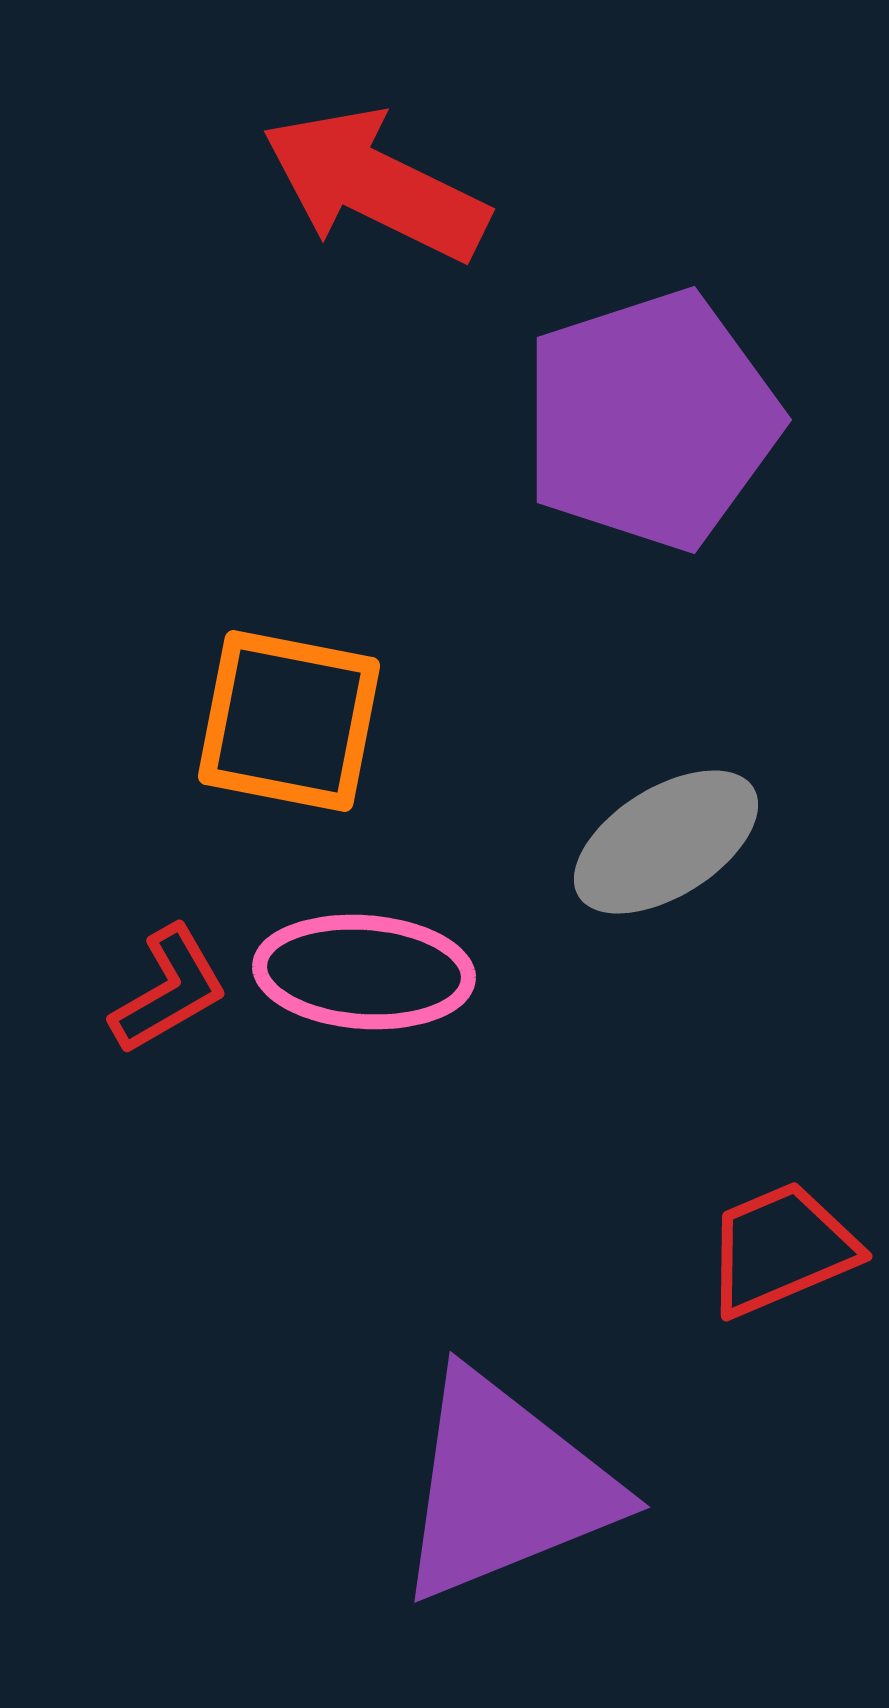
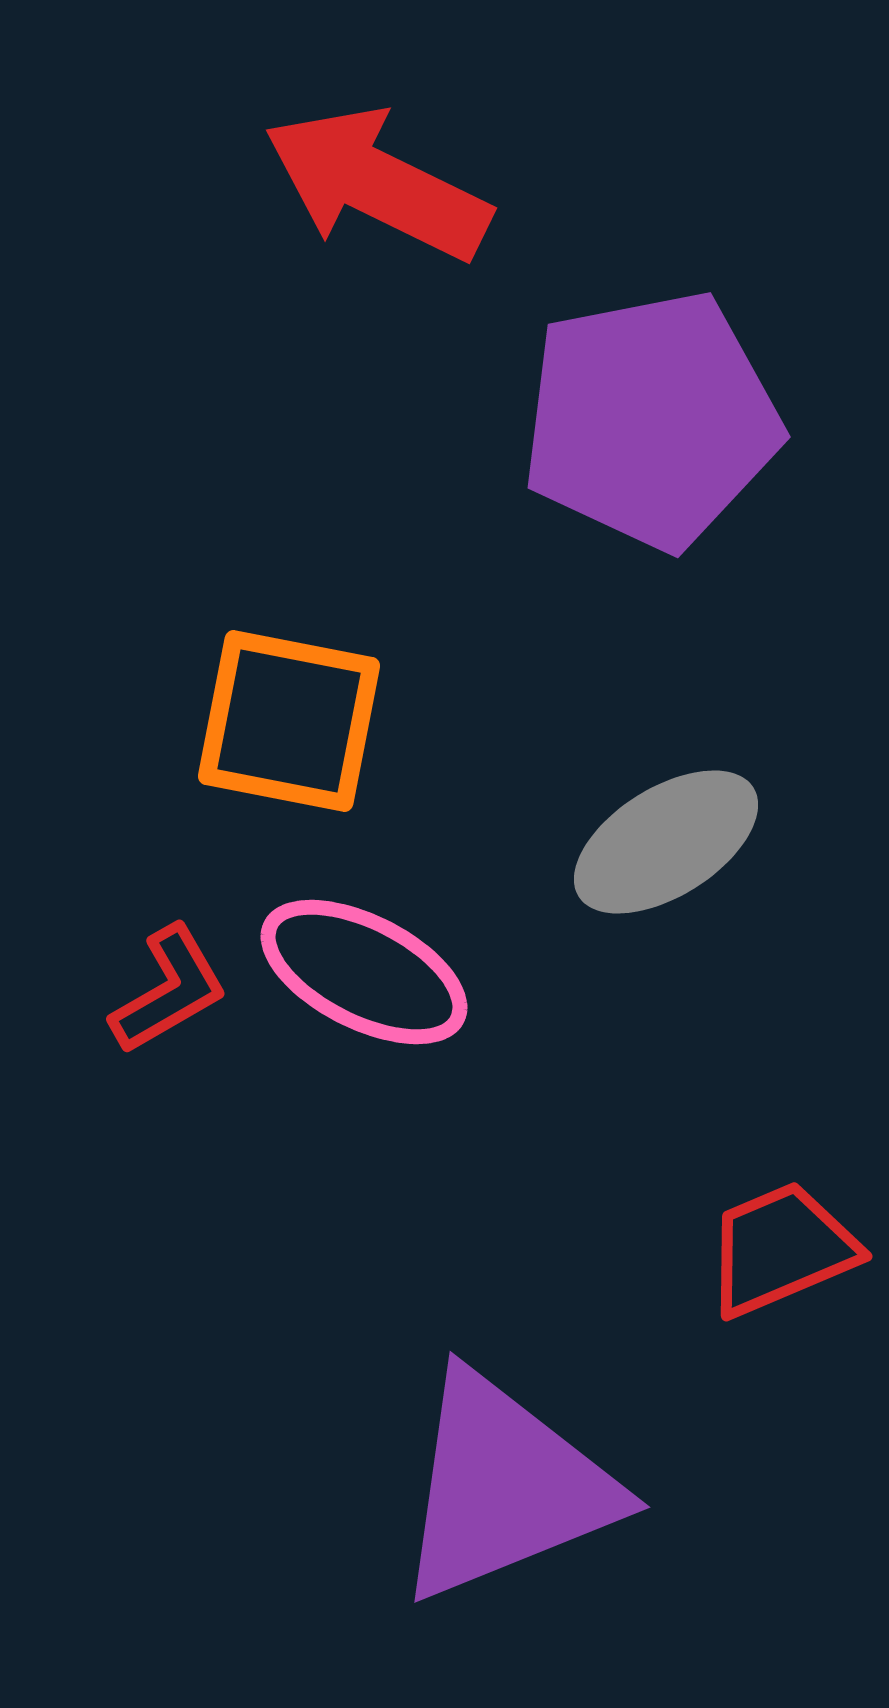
red arrow: moved 2 px right, 1 px up
purple pentagon: rotated 7 degrees clockwise
pink ellipse: rotated 23 degrees clockwise
